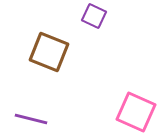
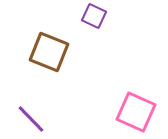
purple line: rotated 32 degrees clockwise
